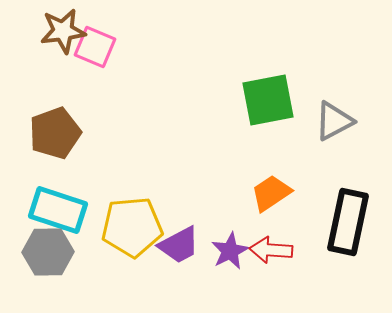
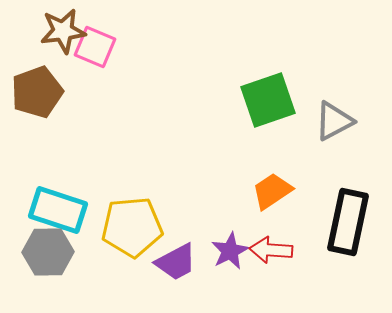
green square: rotated 8 degrees counterclockwise
brown pentagon: moved 18 px left, 41 px up
orange trapezoid: moved 1 px right, 2 px up
purple trapezoid: moved 3 px left, 17 px down
